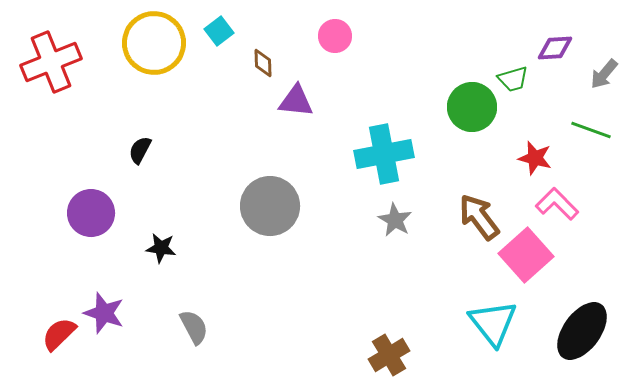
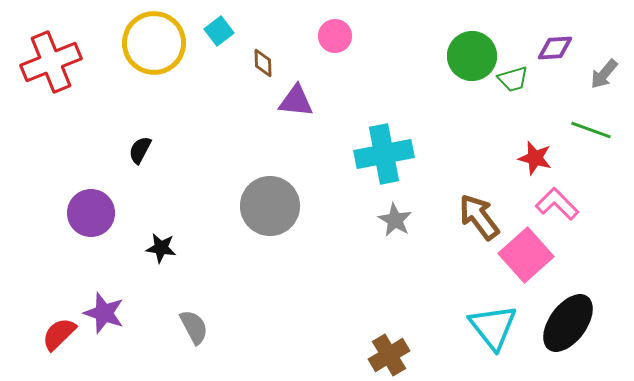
green circle: moved 51 px up
cyan triangle: moved 4 px down
black ellipse: moved 14 px left, 8 px up
